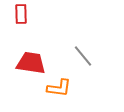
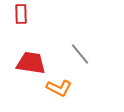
gray line: moved 3 px left, 2 px up
orange L-shape: rotated 20 degrees clockwise
